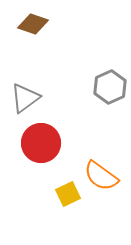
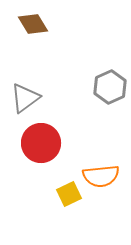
brown diamond: rotated 40 degrees clockwise
orange semicircle: rotated 42 degrees counterclockwise
yellow square: moved 1 px right
